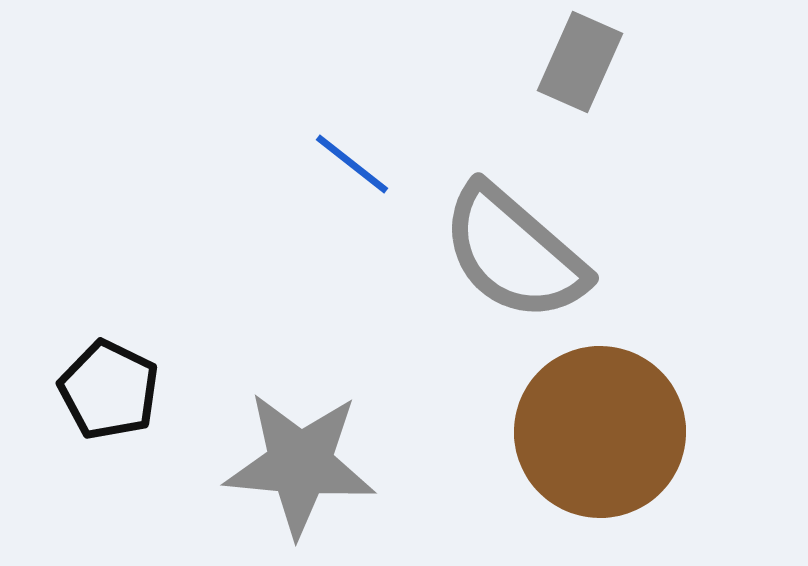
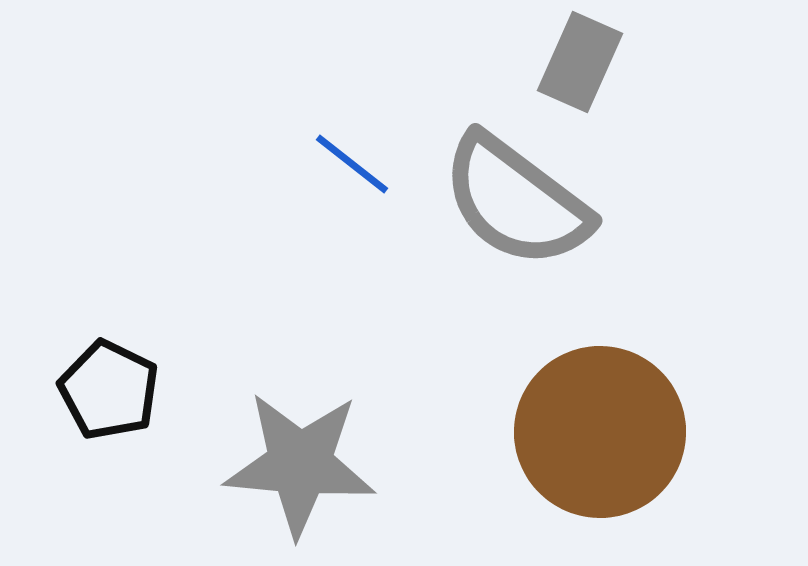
gray semicircle: moved 2 px right, 52 px up; rotated 4 degrees counterclockwise
